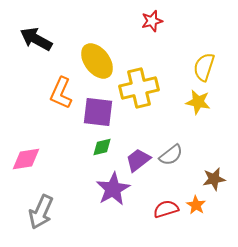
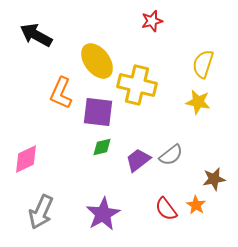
black arrow: moved 4 px up
yellow semicircle: moved 1 px left, 3 px up
yellow cross: moved 2 px left, 3 px up; rotated 27 degrees clockwise
pink diamond: rotated 16 degrees counterclockwise
purple star: moved 10 px left, 25 px down
red semicircle: rotated 110 degrees counterclockwise
